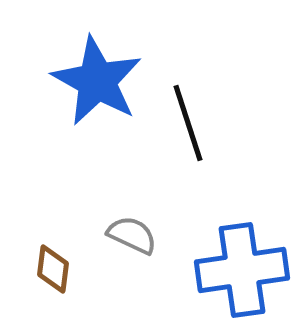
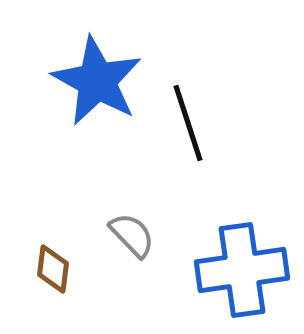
gray semicircle: rotated 21 degrees clockwise
